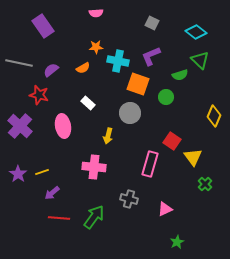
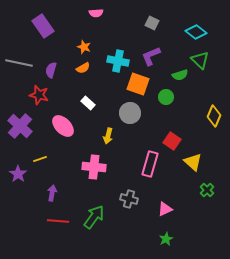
orange star: moved 12 px left; rotated 24 degrees clockwise
purple semicircle: rotated 35 degrees counterclockwise
pink ellipse: rotated 35 degrees counterclockwise
yellow triangle: moved 5 px down; rotated 12 degrees counterclockwise
yellow line: moved 2 px left, 13 px up
green cross: moved 2 px right, 6 px down
purple arrow: rotated 140 degrees clockwise
red line: moved 1 px left, 3 px down
green star: moved 11 px left, 3 px up
